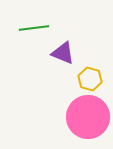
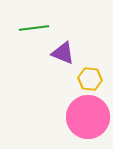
yellow hexagon: rotated 10 degrees counterclockwise
